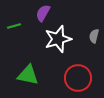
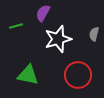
green line: moved 2 px right
gray semicircle: moved 2 px up
red circle: moved 3 px up
